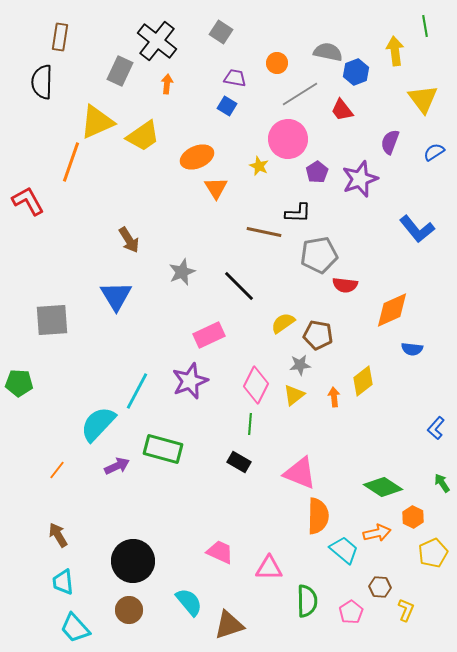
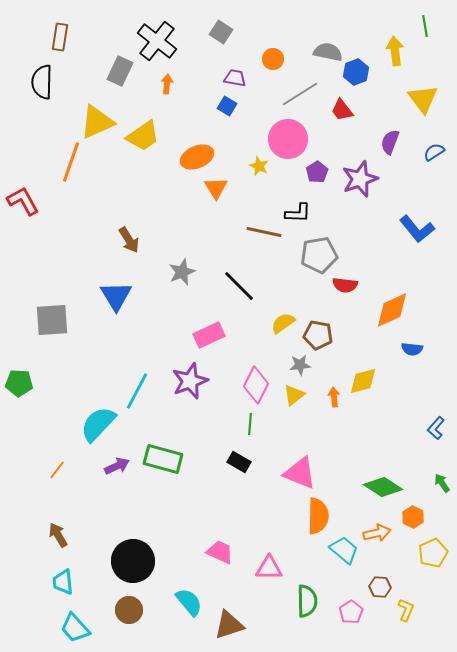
orange circle at (277, 63): moved 4 px left, 4 px up
red L-shape at (28, 201): moved 5 px left
yellow diamond at (363, 381): rotated 24 degrees clockwise
green rectangle at (163, 449): moved 10 px down
